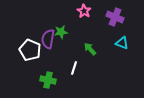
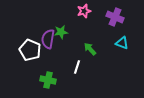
pink star: rotated 24 degrees clockwise
white line: moved 3 px right, 1 px up
